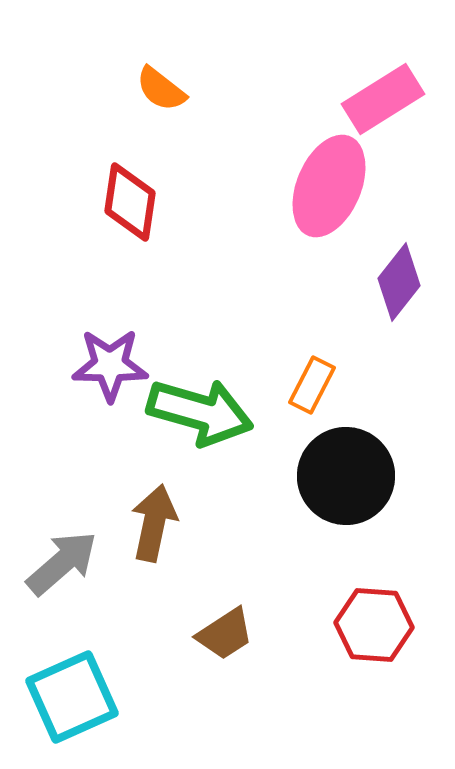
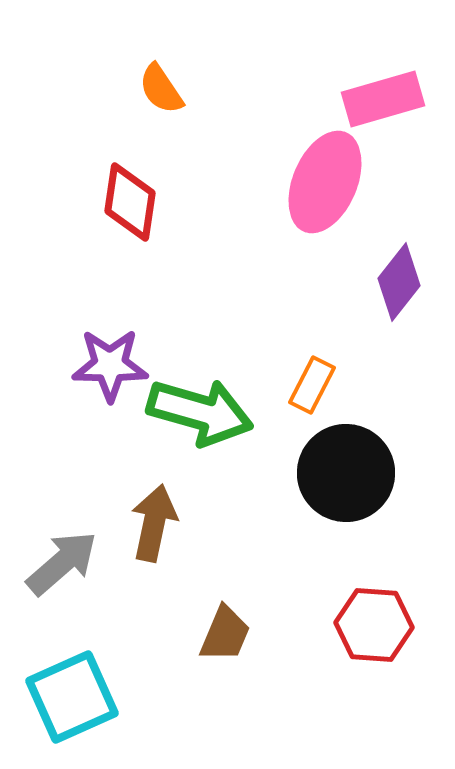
orange semicircle: rotated 18 degrees clockwise
pink rectangle: rotated 16 degrees clockwise
pink ellipse: moved 4 px left, 4 px up
black circle: moved 3 px up
brown trapezoid: rotated 34 degrees counterclockwise
